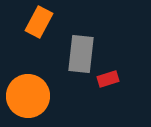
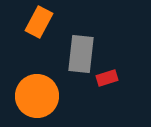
red rectangle: moved 1 px left, 1 px up
orange circle: moved 9 px right
